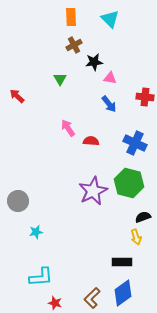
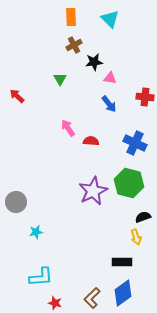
gray circle: moved 2 px left, 1 px down
